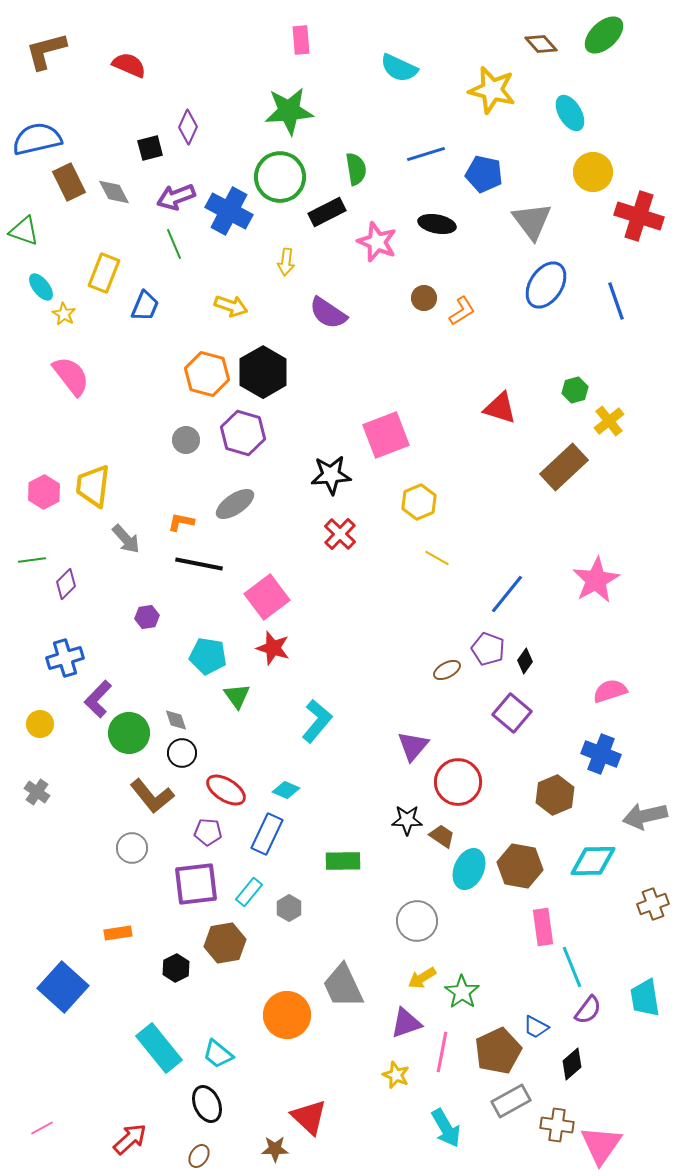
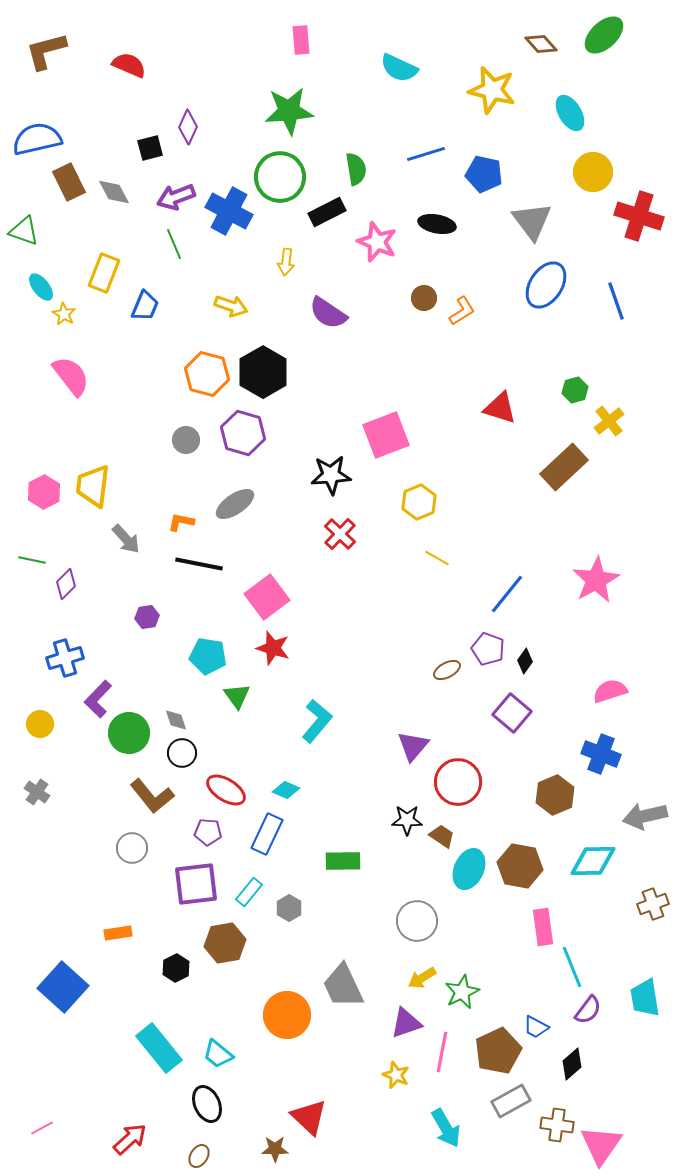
green line at (32, 560): rotated 20 degrees clockwise
green star at (462, 992): rotated 12 degrees clockwise
